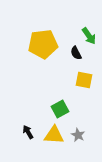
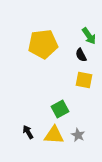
black semicircle: moved 5 px right, 2 px down
